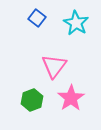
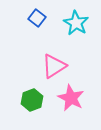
pink triangle: rotated 20 degrees clockwise
pink star: rotated 12 degrees counterclockwise
